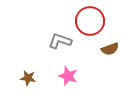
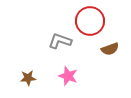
brown star: rotated 14 degrees counterclockwise
